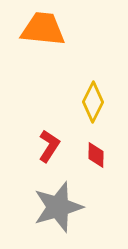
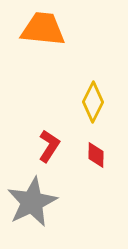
gray star: moved 26 px left, 5 px up; rotated 9 degrees counterclockwise
